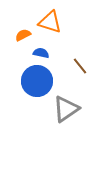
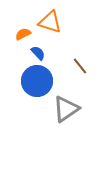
orange semicircle: moved 1 px up
blue semicircle: moved 3 px left; rotated 35 degrees clockwise
